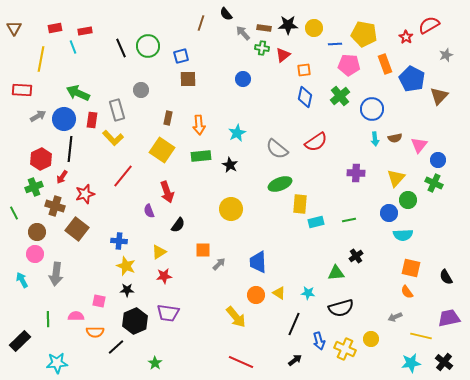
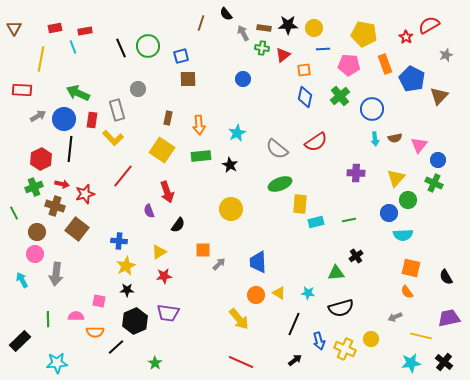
gray arrow at (243, 33): rotated 14 degrees clockwise
blue line at (335, 44): moved 12 px left, 5 px down
gray circle at (141, 90): moved 3 px left, 1 px up
red arrow at (62, 177): moved 7 px down; rotated 112 degrees counterclockwise
yellow star at (126, 266): rotated 24 degrees clockwise
yellow arrow at (236, 317): moved 3 px right, 2 px down
